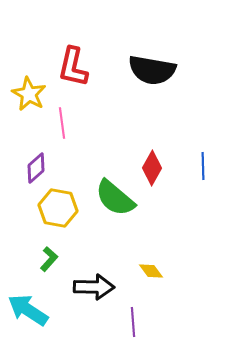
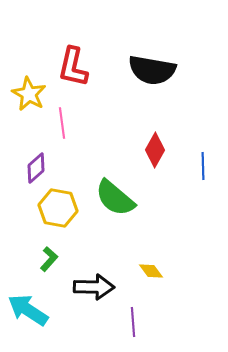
red diamond: moved 3 px right, 18 px up
